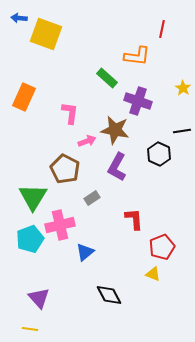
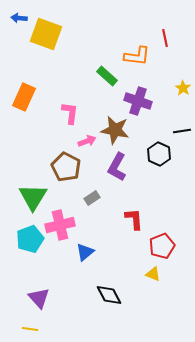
red line: moved 3 px right, 9 px down; rotated 24 degrees counterclockwise
green rectangle: moved 2 px up
brown pentagon: moved 1 px right, 2 px up
red pentagon: moved 1 px up
